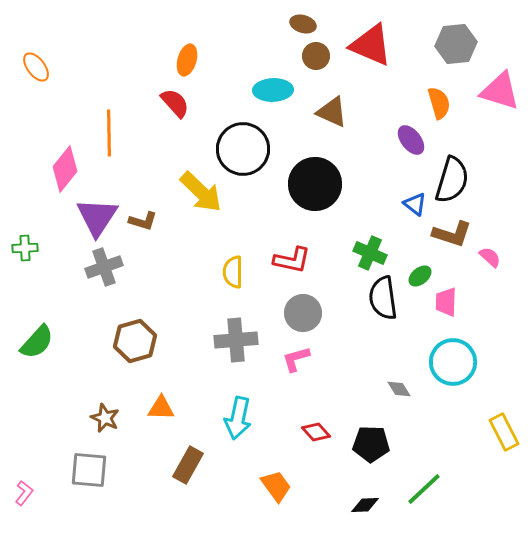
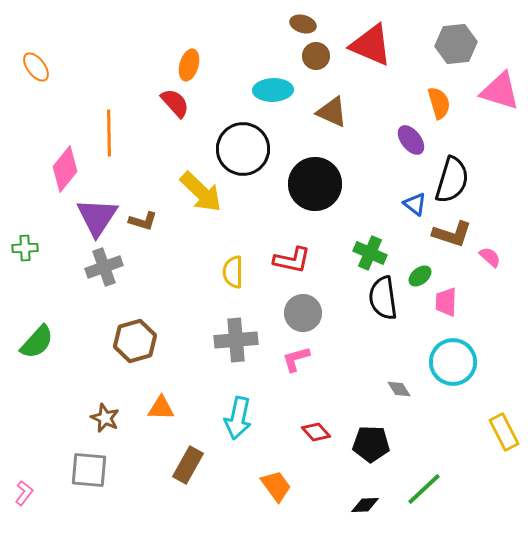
orange ellipse at (187, 60): moved 2 px right, 5 px down
